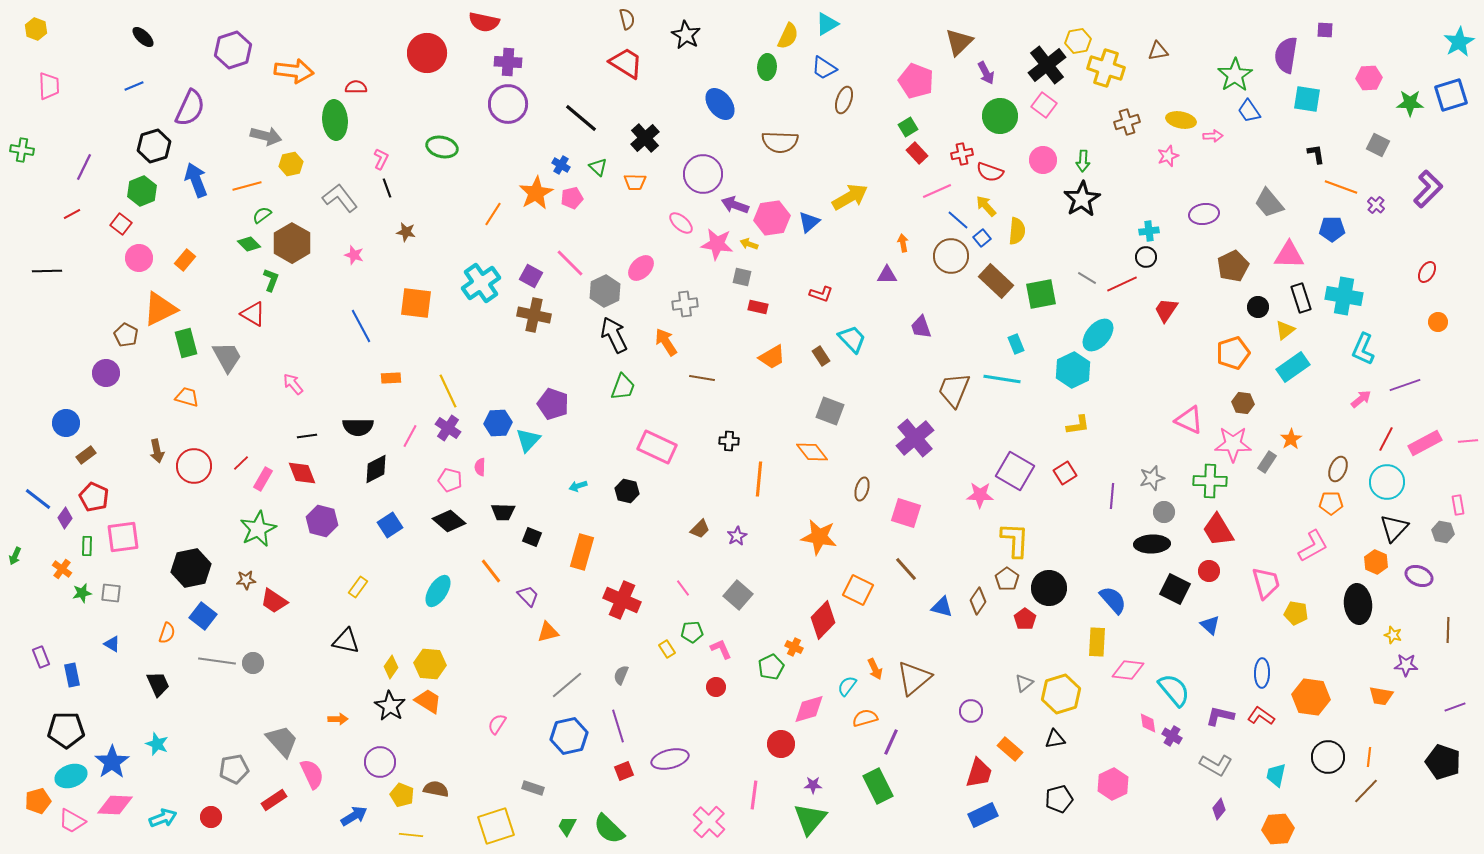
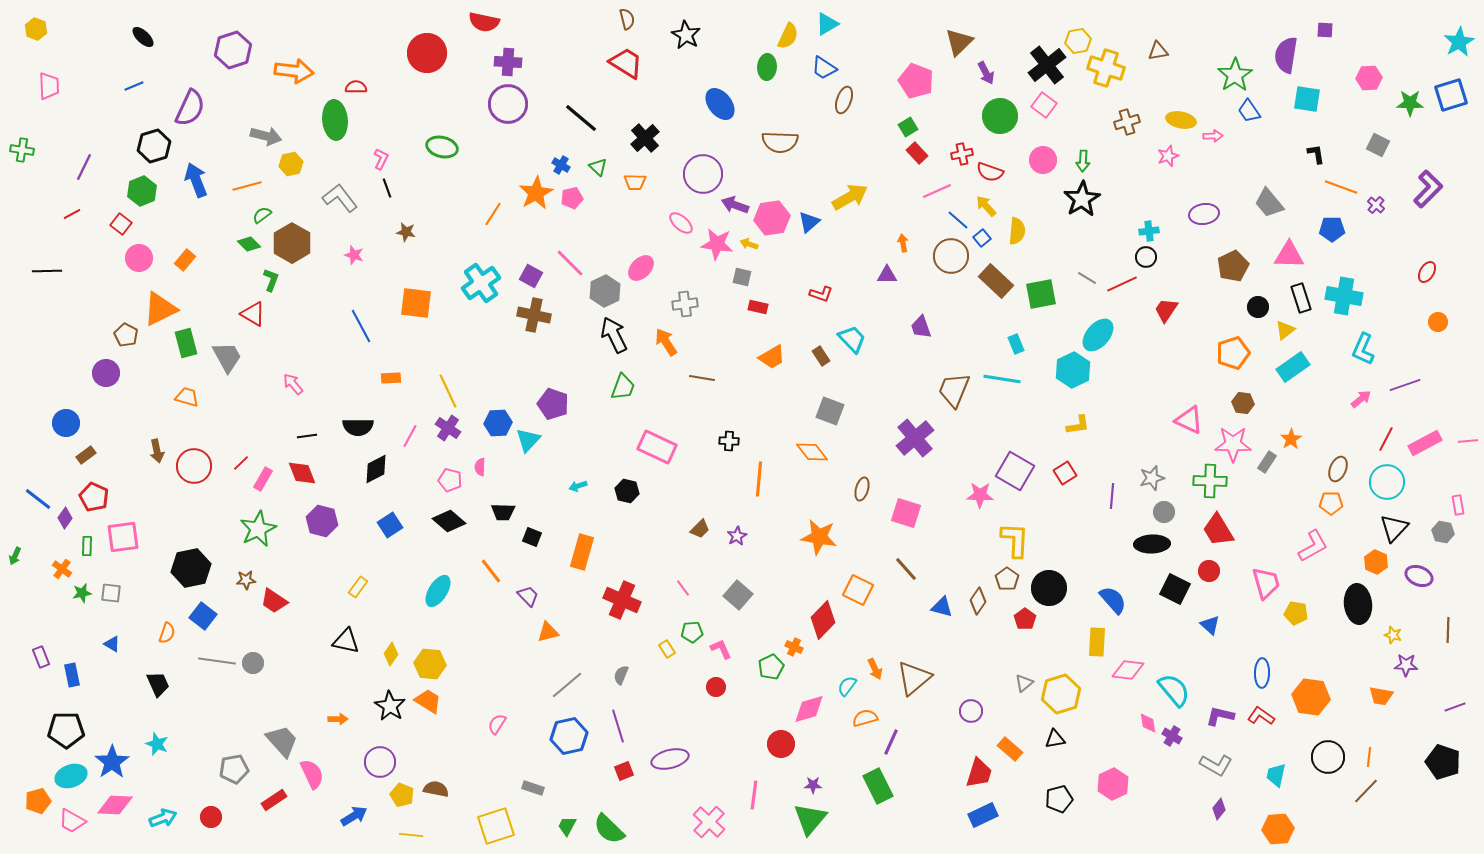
yellow diamond at (391, 667): moved 13 px up
